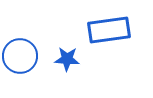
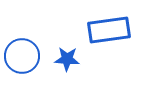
blue circle: moved 2 px right
